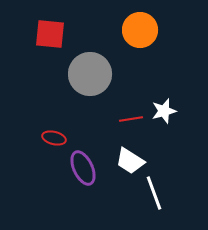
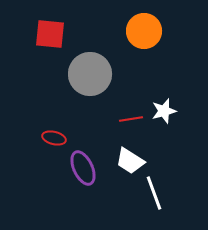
orange circle: moved 4 px right, 1 px down
